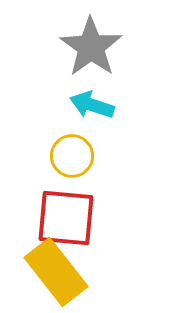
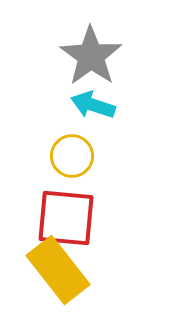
gray star: moved 9 px down
cyan arrow: moved 1 px right
yellow rectangle: moved 2 px right, 2 px up
